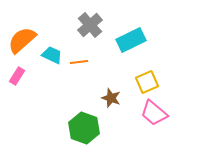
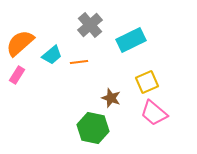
orange semicircle: moved 2 px left, 3 px down
cyan trapezoid: rotated 115 degrees clockwise
pink rectangle: moved 1 px up
green hexagon: moved 9 px right; rotated 8 degrees counterclockwise
